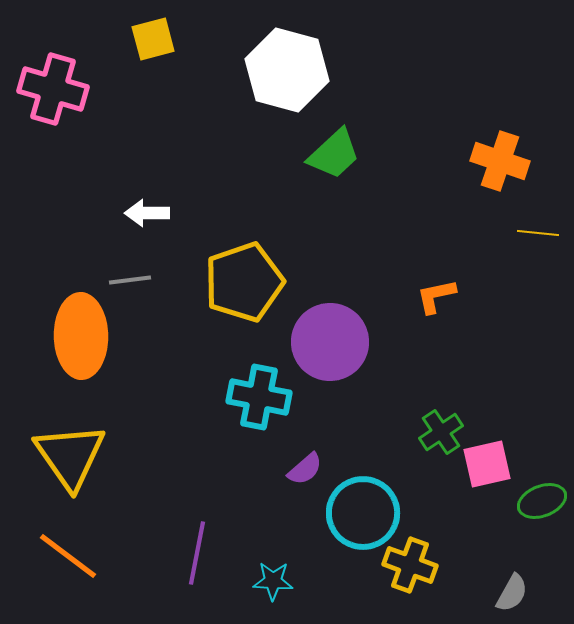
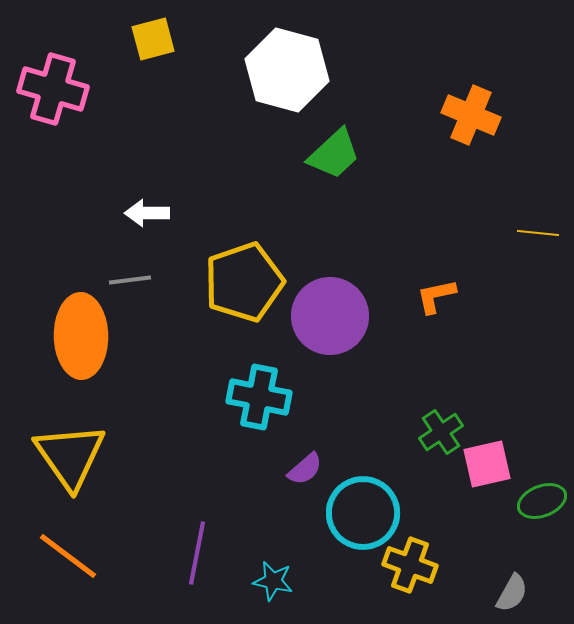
orange cross: moved 29 px left, 46 px up; rotated 4 degrees clockwise
purple circle: moved 26 px up
cyan star: rotated 9 degrees clockwise
